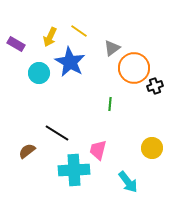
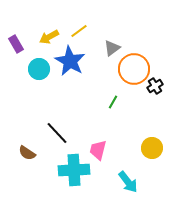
yellow line: rotated 72 degrees counterclockwise
yellow arrow: moved 1 px left; rotated 36 degrees clockwise
purple rectangle: rotated 30 degrees clockwise
blue star: moved 1 px up
orange circle: moved 1 px down
cyan circle: moved 4 px up
black cross: rotated 14 degrees counterclockwise
green line: moved 3 px right, 2 px up; rotated 24 degrees clockwise
black line: rotated 15 degrees clockwise
brown semicircle: moved 2 px down; rotated 108 degrees counterclockwise
